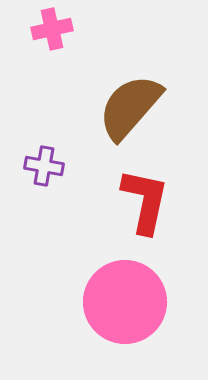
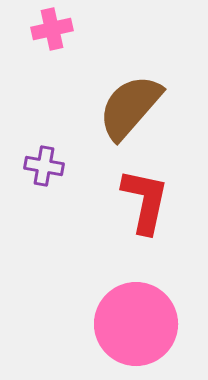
pink circle: moved 11 px right, 22 px down
